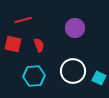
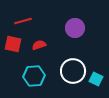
red line: moved 1 px down
red semicircle: rotated 88 degrees counterclockwise
cyan square: moved 3 px left, 1 px down
